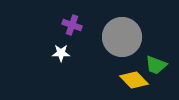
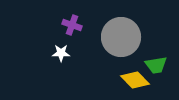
gray circle: moved 1 px left
green trapezoid: rotated 30 degrees counterclockwise
yellow diamond: moved 1 px right
